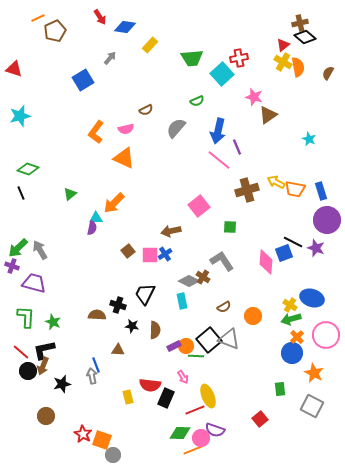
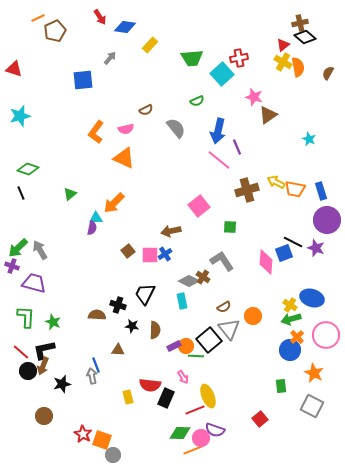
blue square at (83, 80): rotated 25 degrees clockwise
gray semicircle at (176, 128): rotated 100 degrees clockwise
gray triangle at (229, 339): moved 10 px up; rotated 30 degrees clockwise
blue circle at (292, 353): moved 2 px left, 3 px up
green rectangle at (280, 389): moved 1 px right, 3 px up
brown circle at (46, 416): moved 2 px left
